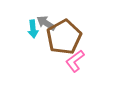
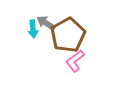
brown pentagon: moved 4 px right, 2 px up
